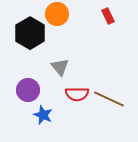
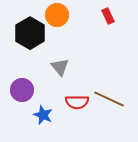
orange circle: moved 1 px down
purple circle: moved 6 px left
red semicircle: moved 8 px down
